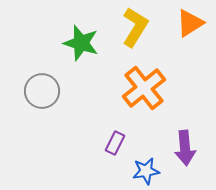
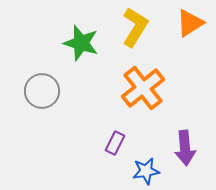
orange cross: moved 1 px left
